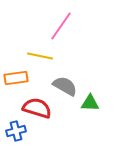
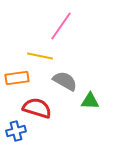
orange rectangle: moved 1 px right
gray semicircle: moved 5 px up
green triangle: moved 2 px up
